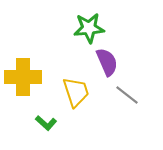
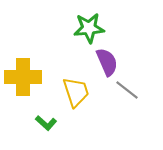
gray line: moved 5 px up
